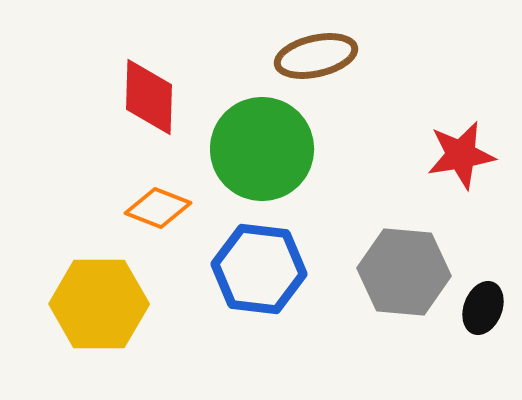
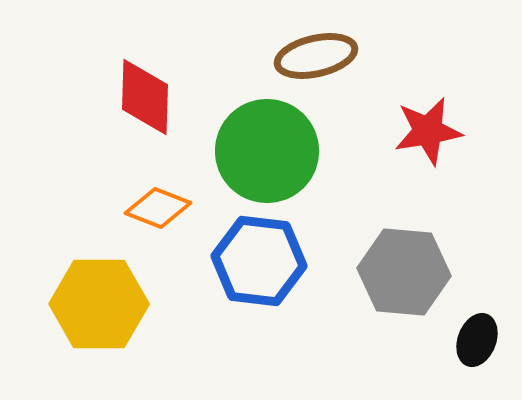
red diamond: moved 4 px left
green circle: moved 5 px right, 2 px down
red star: moved 33 px left, 24 px up
blue hexagon: moved 8 px up
black ellipse: moved 6 px left, 32 px down
